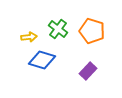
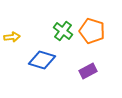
green cross: moved 5 px right, 2 px down
yellow arrow: moved 17 px left
purple rectangle: rotated 18 degrees clockwise
